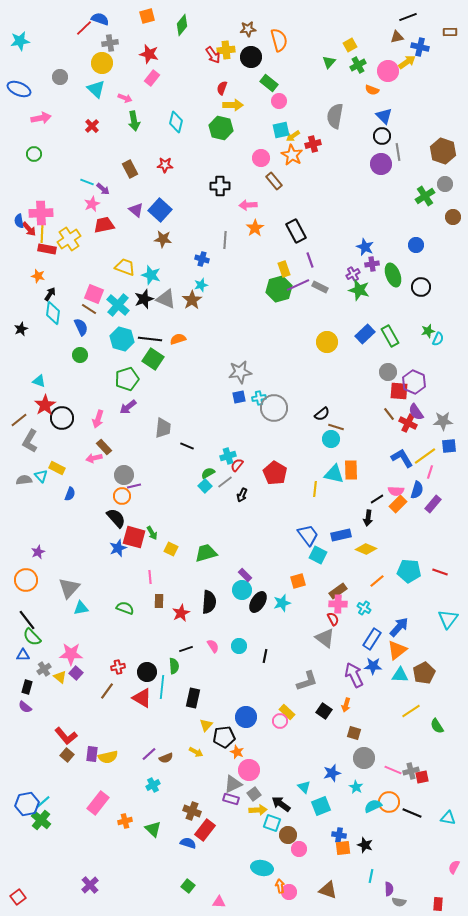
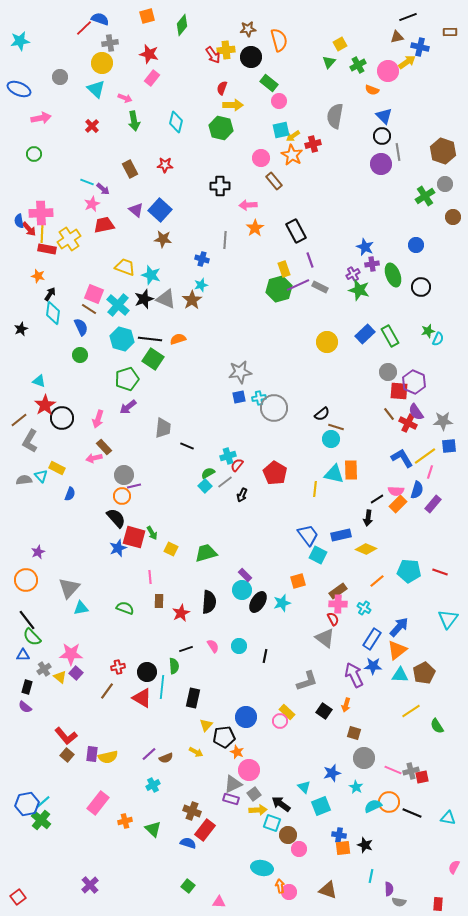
yellow square at (350, 45): moved 10 px left, 1 px up
